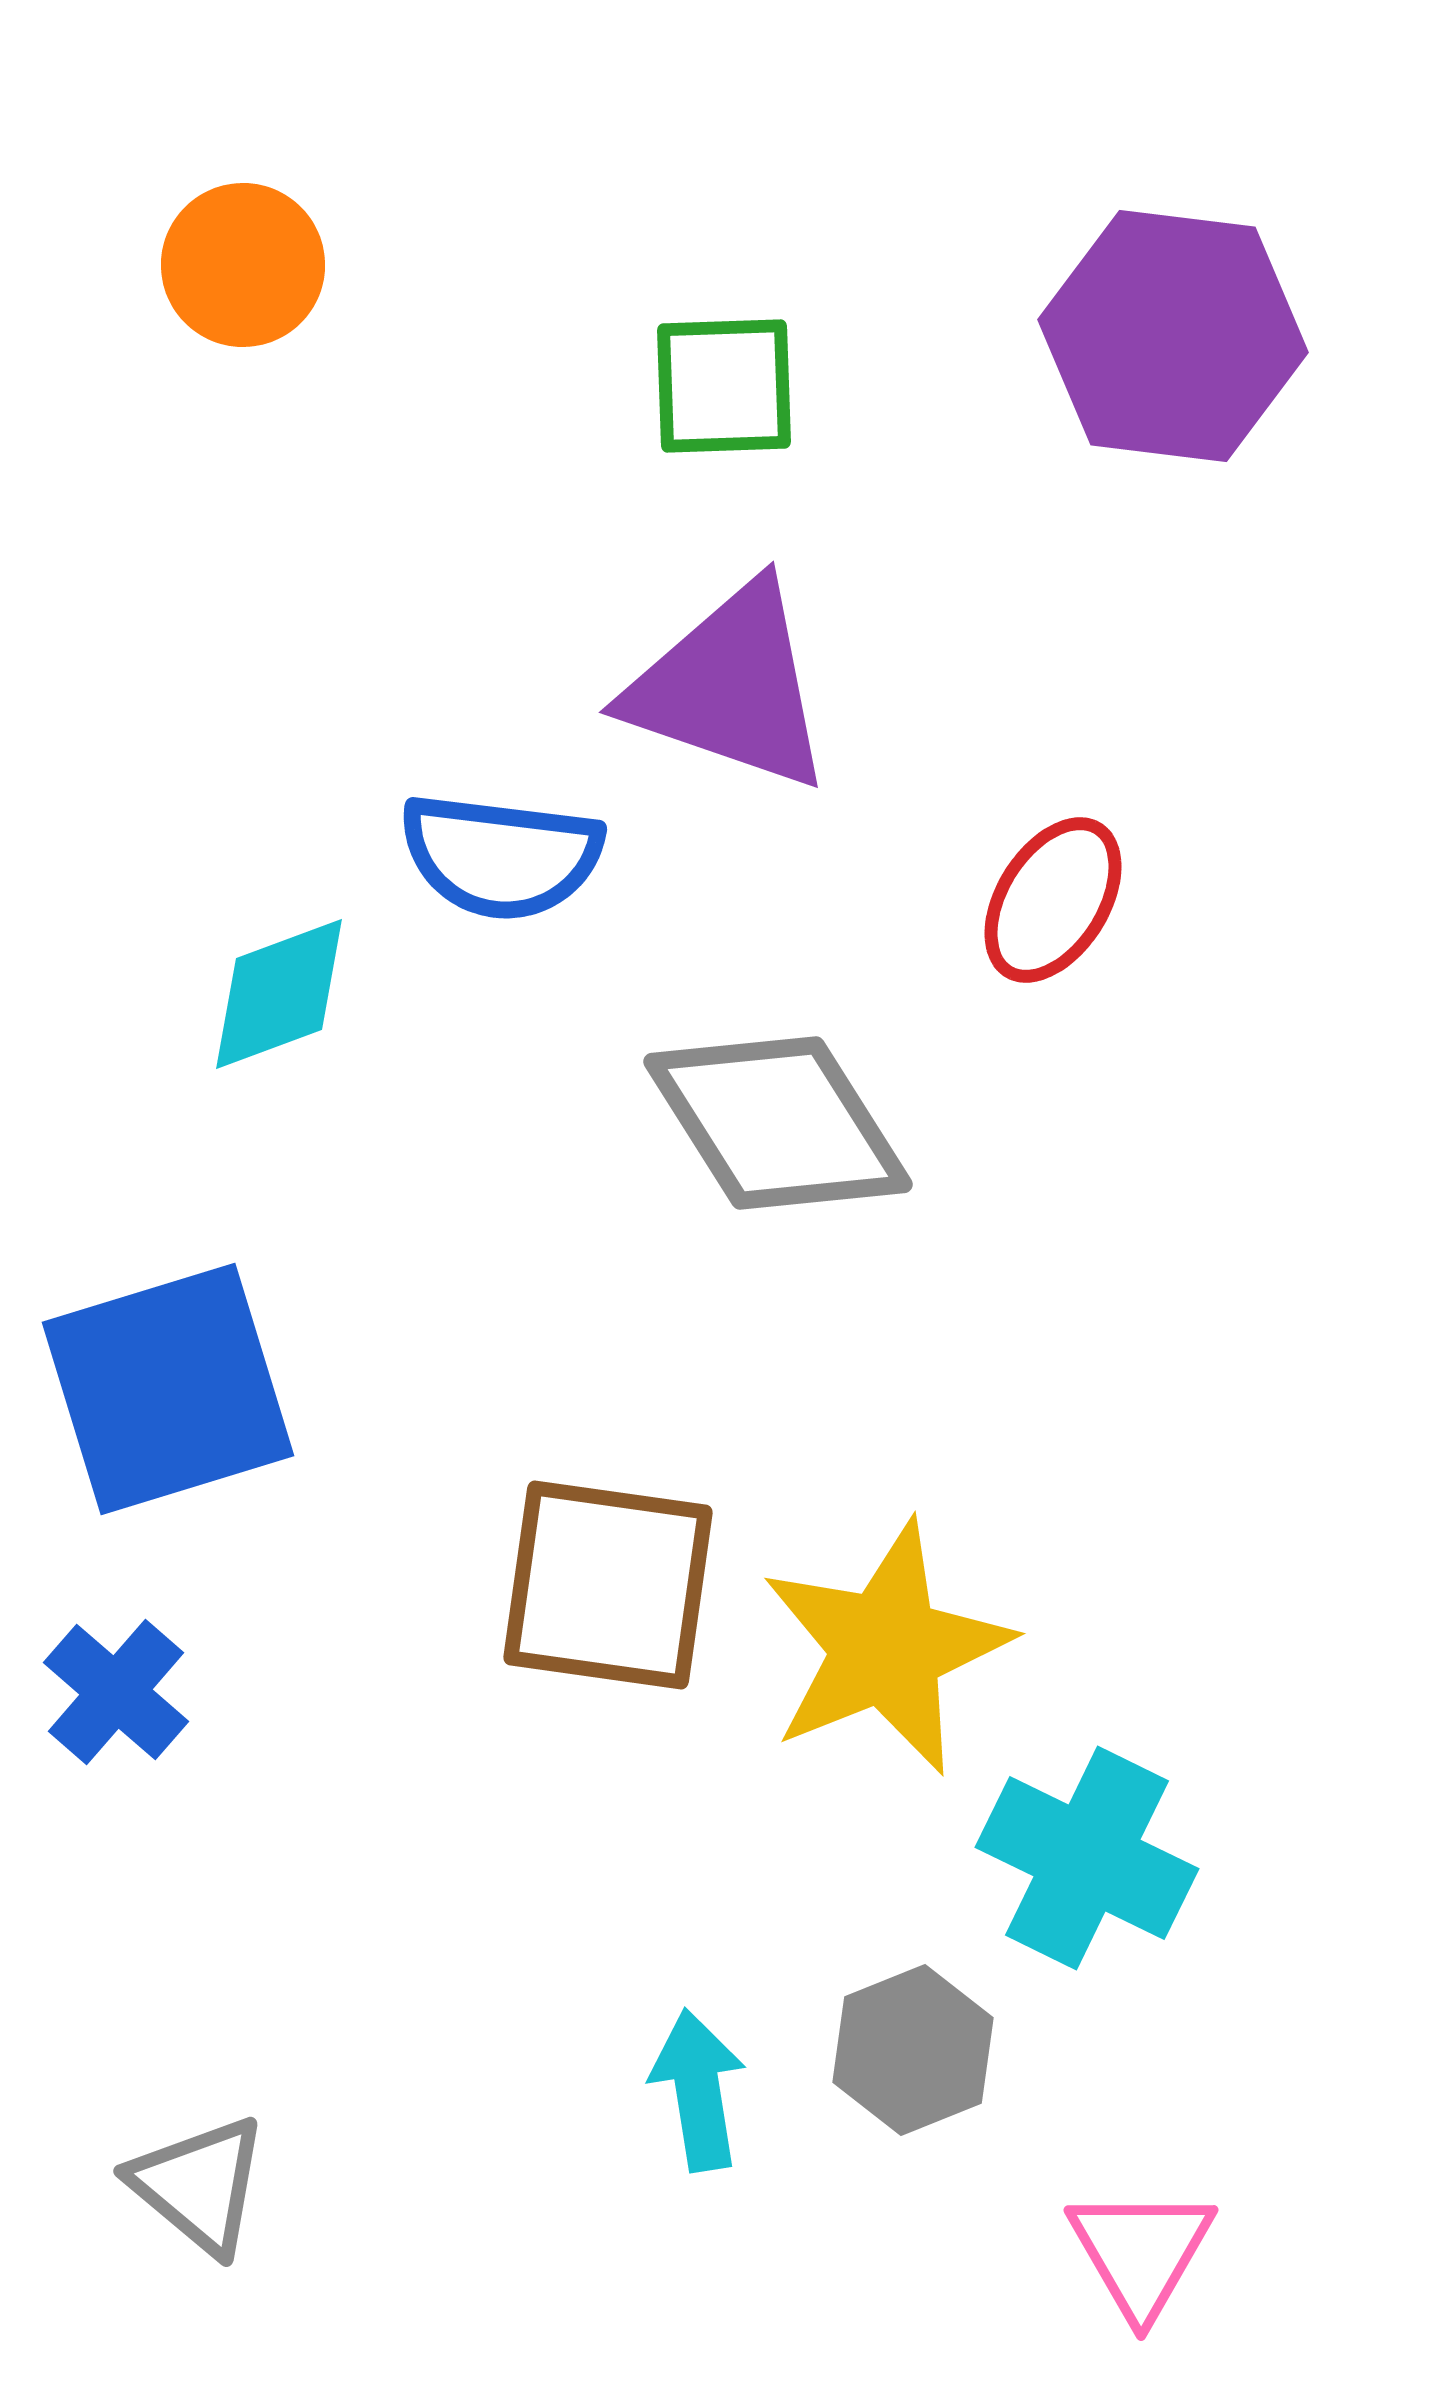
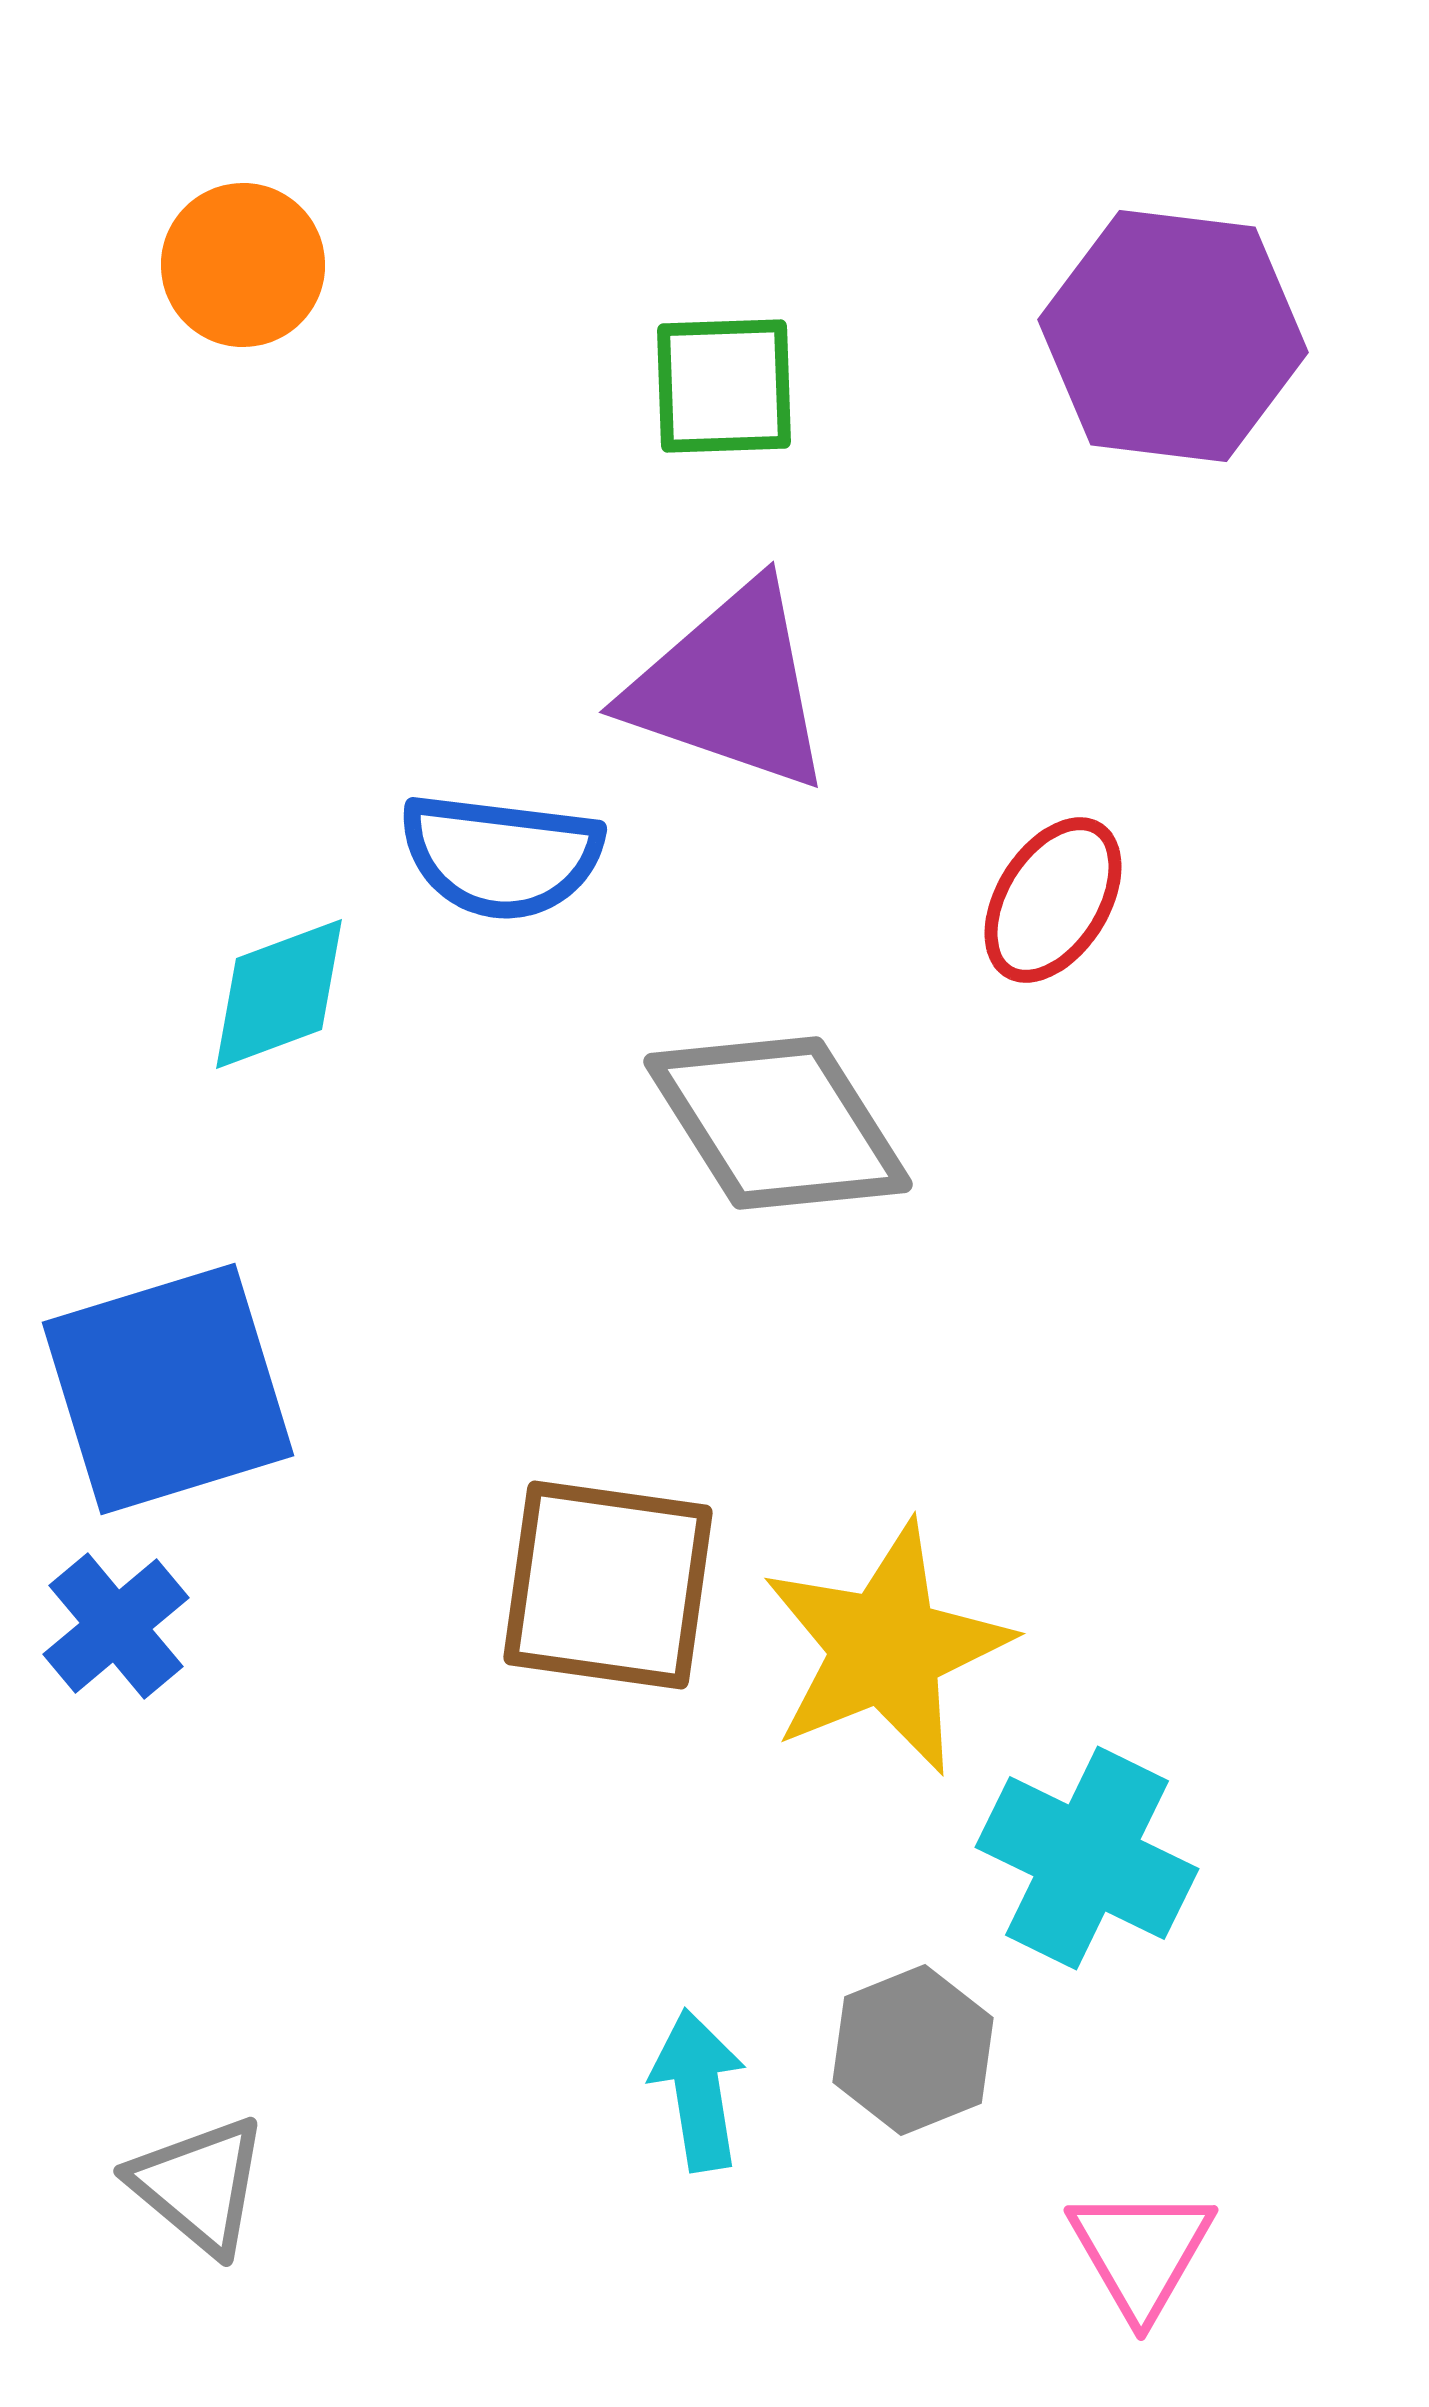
blue cross: moved 66 px up; rotated 9 degrees clockwise
